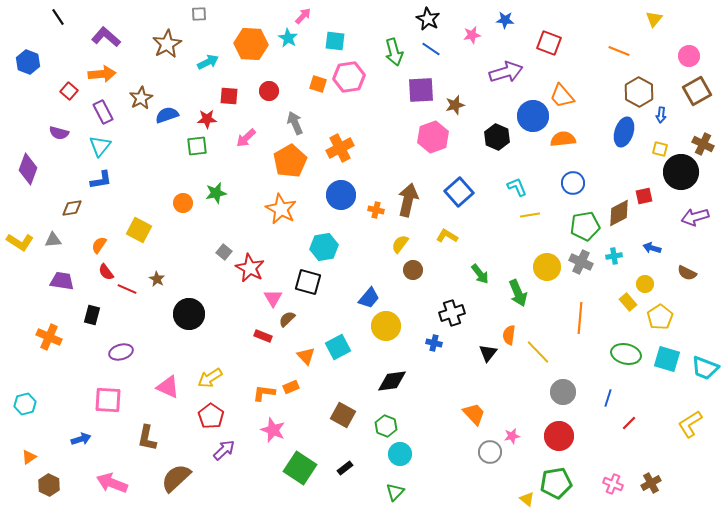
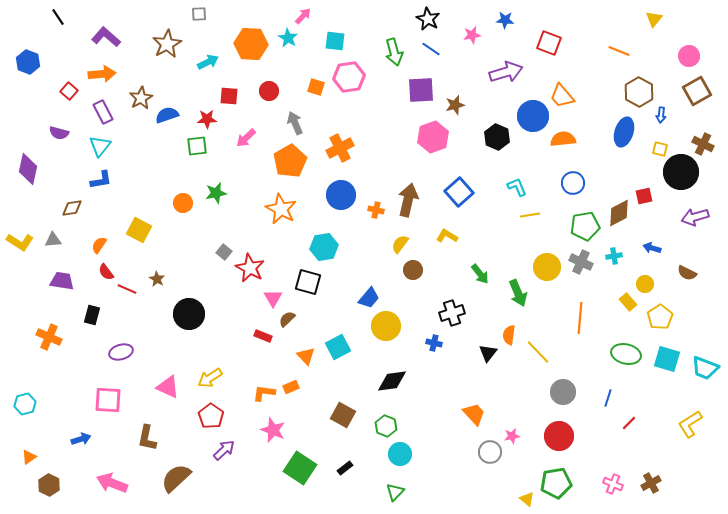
orange square at (318, 84): moved 2 px left, 3 px down
purple diamond at (28, 169): rotated 8 degrees counterclockwise
